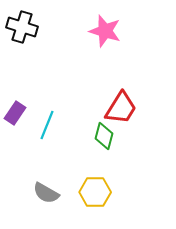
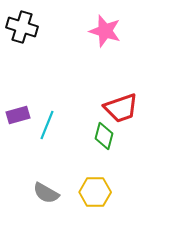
red trapezoid: rotated 39 degrees clockwise
purple rectangle: moved 3 px right, 2 px down; rotated 40 degrees clockwise
